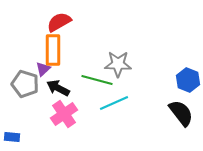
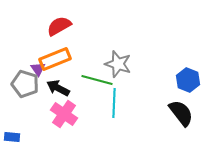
red semicircle: moved 4 px down
orange rectangle: moved 2 px right, 9 px down; rotated 68 degrees clockwise
gray star: rotated 16 degrees clockwise
purple triangle: moved 5 px left; rotated 21 degrees counterclockwise
cyan line: rotated 64 degrees counterclockwise
pink cross: rotated 20 degrees counterclockwise
